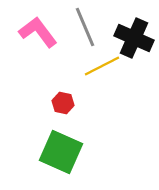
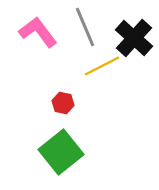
black cross: rotated 18 degrees clockwise
green square: rotated 27 degrees clockwise
